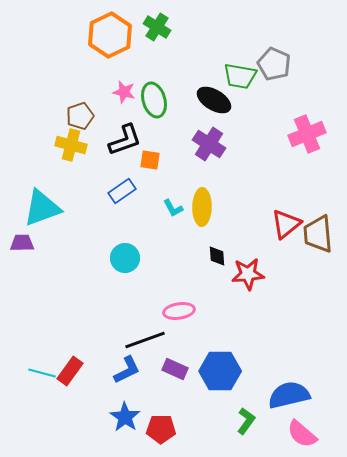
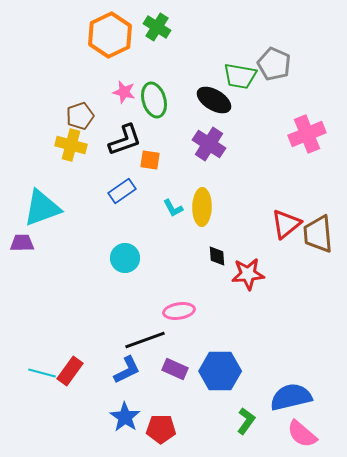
blue semicircle: moved 2 px right, 2 px down
